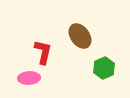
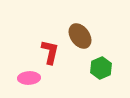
red L-shape: moved 7 px right
green hexagon: moved 3 px left
